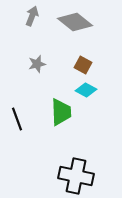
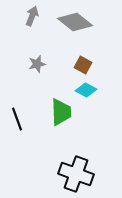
black cross: moved 2 px up; rotated 8 degrees clockwise
